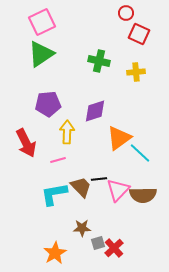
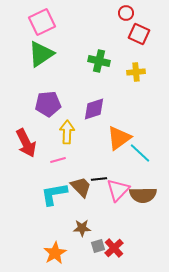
purple diamond: moved 1 px left, 2 px up
gray square: moved 3 px down
